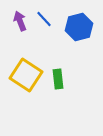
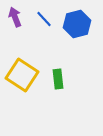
purple arrow: moved 5 px left, 4 px up
blue hexagon: moved 2 px left, 3 px up
yellow square: moved 4 px left
